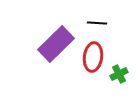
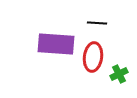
purple rectangle: rotated 48 degrees clockwise
